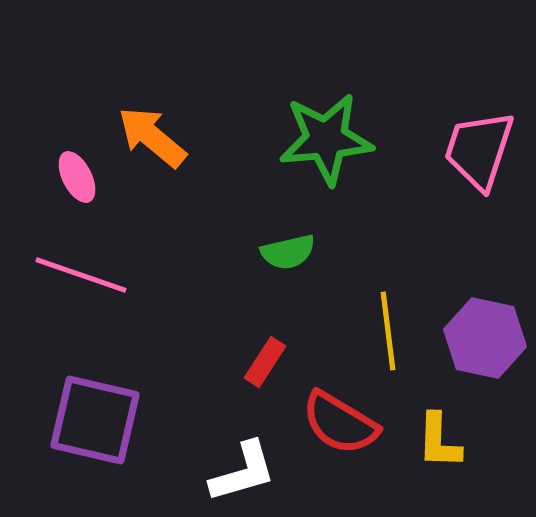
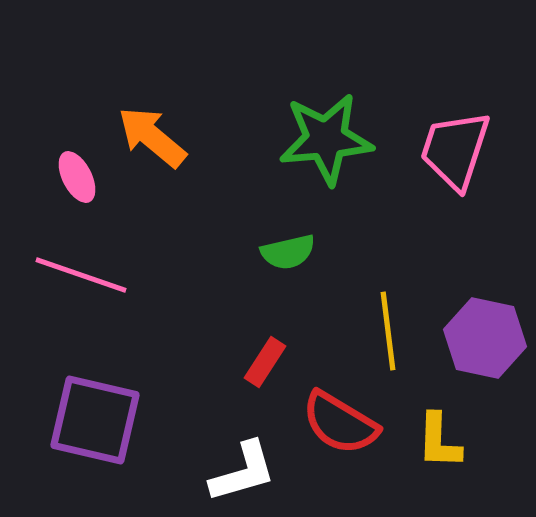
pink trapezoid: moved 24 px left
